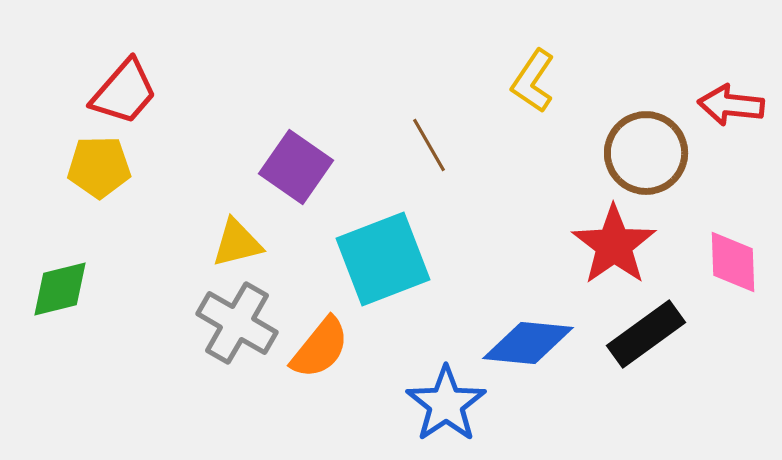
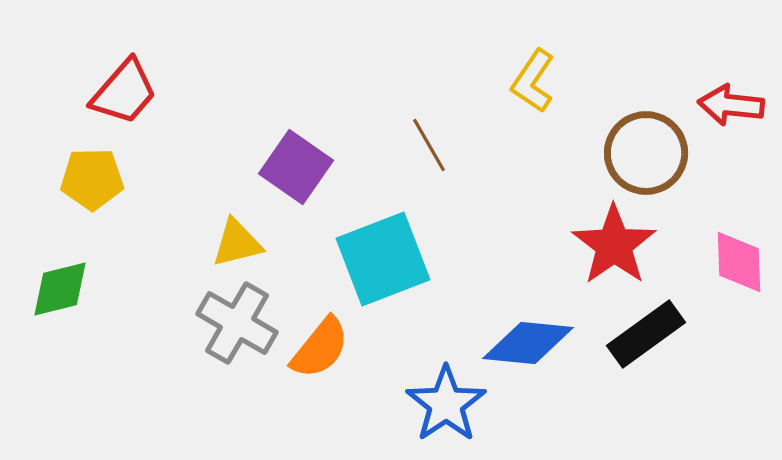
yellow pentagon: moved 7 px left, 12 px down
pink diamond: moved 6 px right
